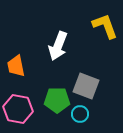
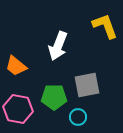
orange trapezoid: rotated 40 degrees counterclockwise
gray square: moved 1 px right, 1 px up; rotated 32 degrees counterclockwise
green pentagon: moved 3 px left, 3 px up
cyan circle: moved 2 px left, 3 px down
